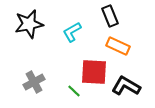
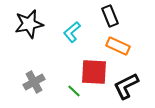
cyan L-shape: rotated 10 degrees counterclockwise
black L-shape: rotated 56 degrees counterclockwise
